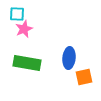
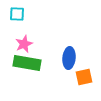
pink star: moved 15 px down
